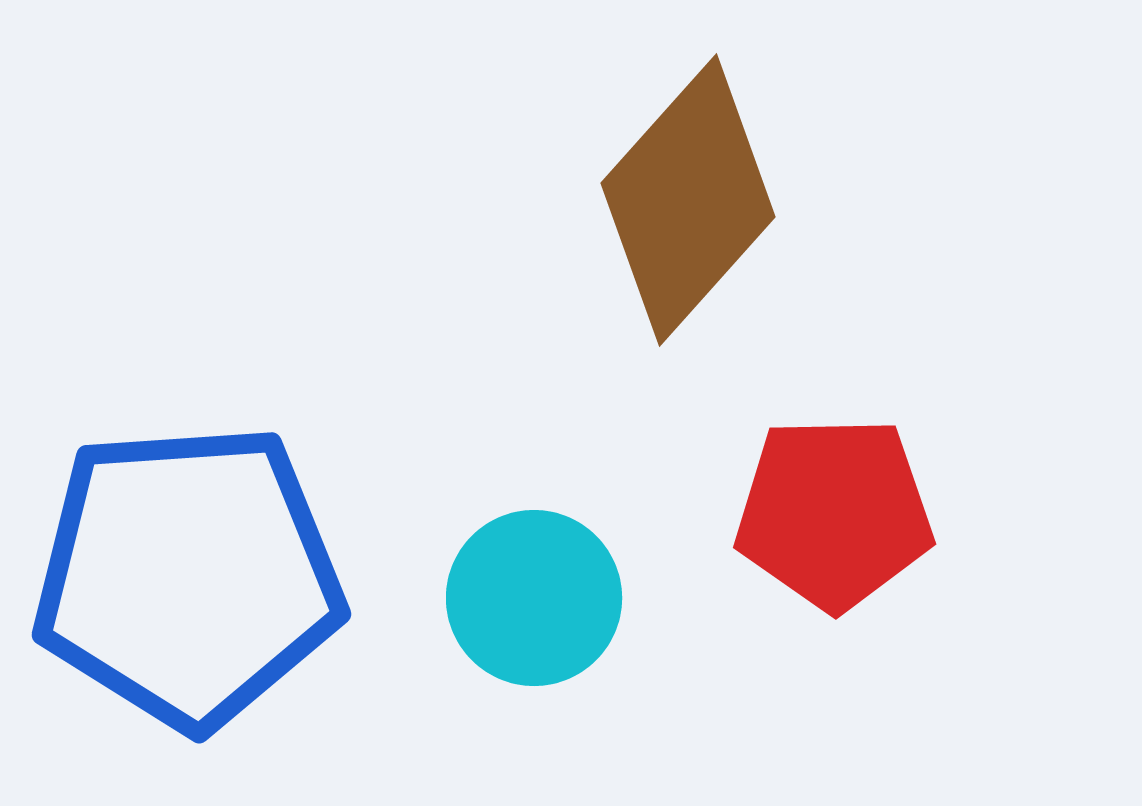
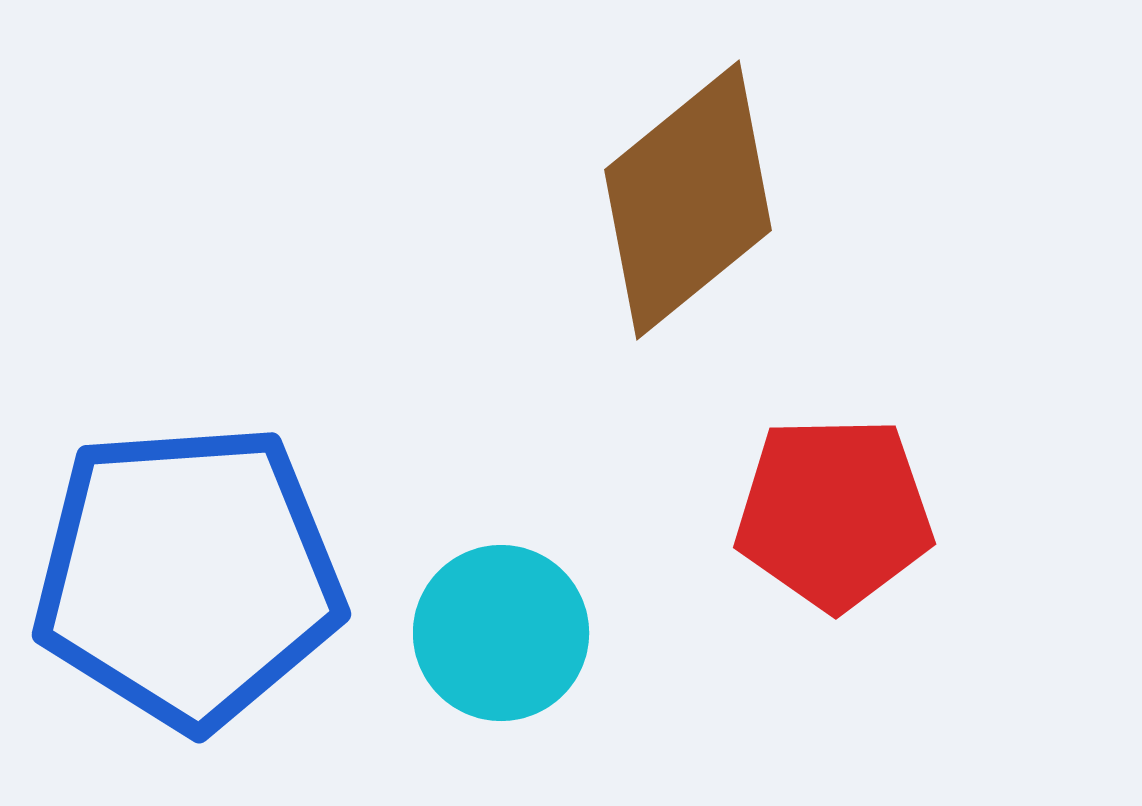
brown diamond: rotated 9 degrees clockwise
cyan circle: moved 33 px left, 35 px down
